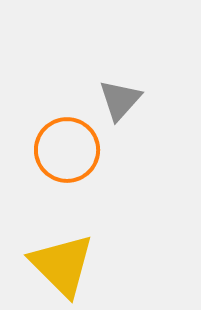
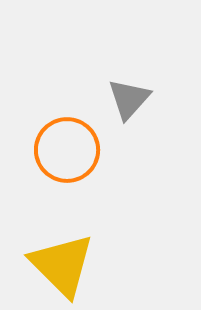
gray triangle: moved 9 px right, 1 px up
